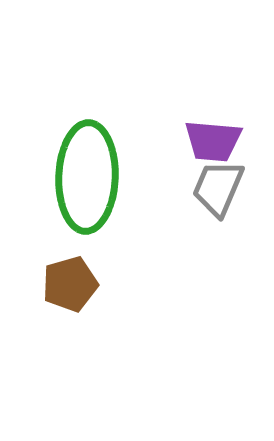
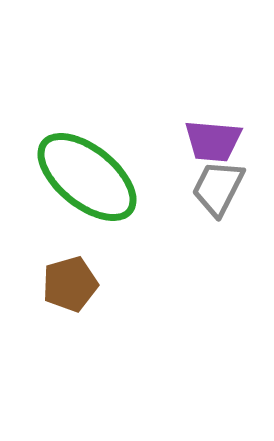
green ellipse: rotated 53 degrees counterclockwise
gray trapezoid: rotated 4 degrees clockwise
